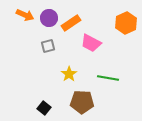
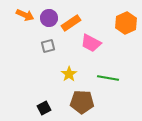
black square: rotated 24 degrees clockwise
